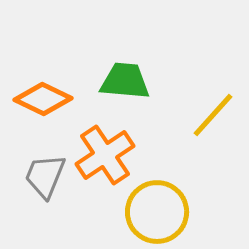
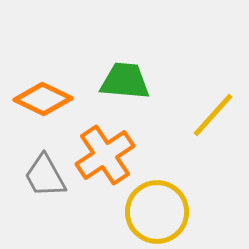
gray trapezoid: rotated 51 degrees counterclockwise
